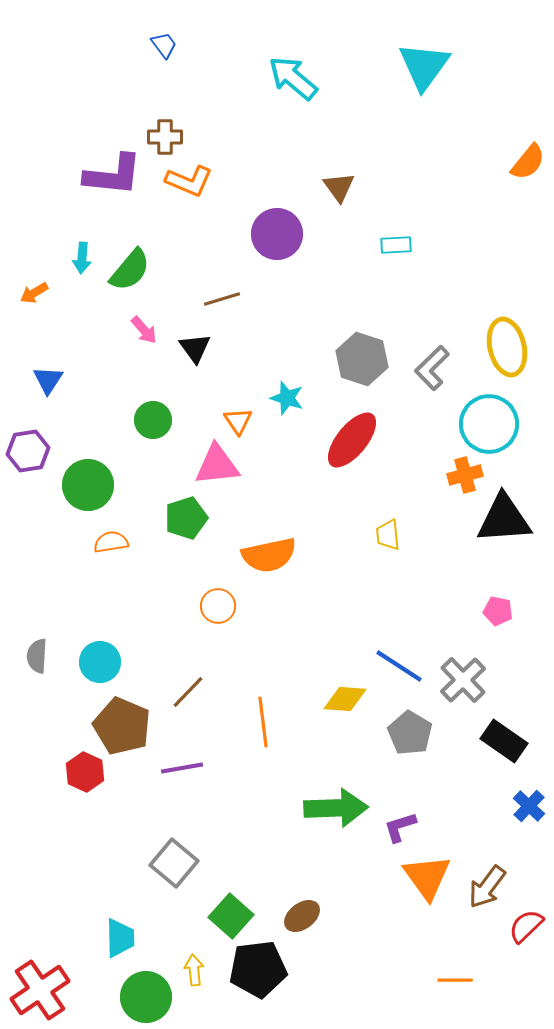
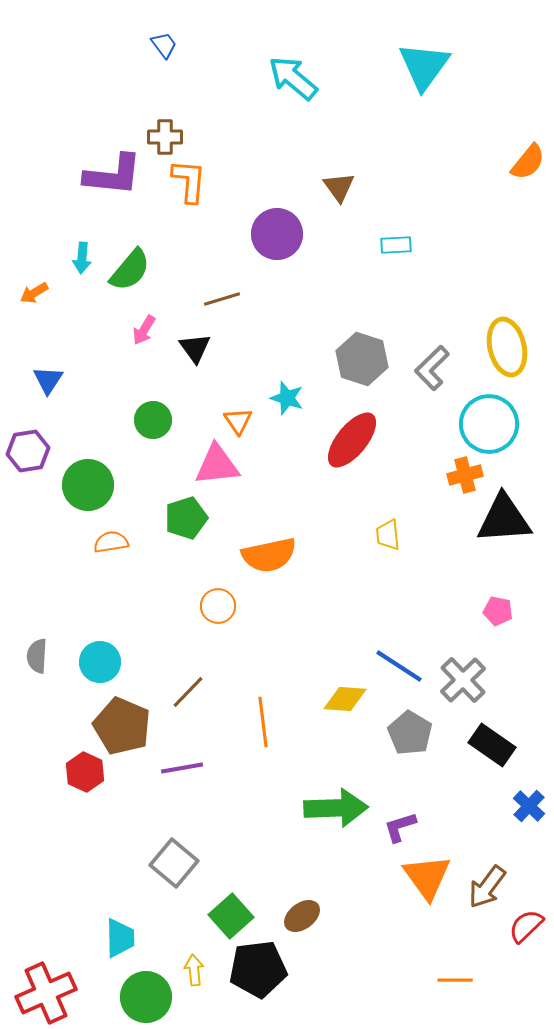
orange L-shape at (189, 181): rotated 108 degrees counterclockwise
pink arrow at (144, 330): rotated 72 degrees clockwise
black rectangle at (504, 741): moved 12 px left, 4 px down
green square at (231, 916): rotated 6 degrees clockwise
red cross at (40, 990): moved 6 px right, 3 px down; rotated 10 degrees clockwise
